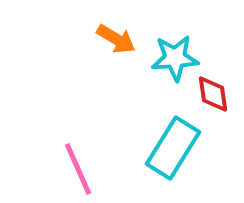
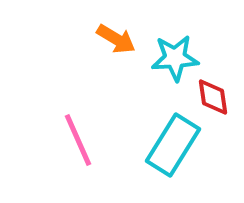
red diamond: moved 3 px down
cyan rectangle: moved 3 px up
pink line: moved 29 px up
